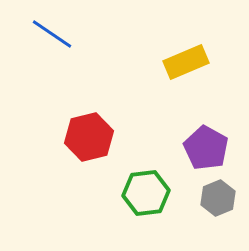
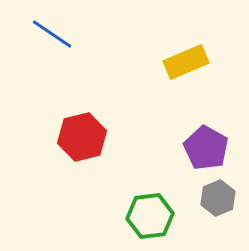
red hexagon: moved 7 px left
green hexagon: moved 4 px right, 23 px down
